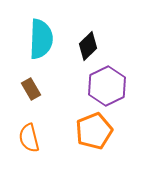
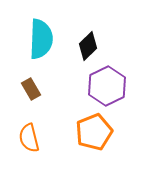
orange pentagon: moved 1 px down
